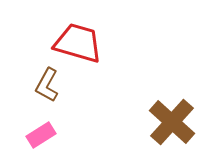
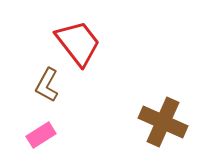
red trapezoid: rotated 36 degrees clockwise
brown cross: moved 9 px left; rotated 18 degrees counterclockwise
